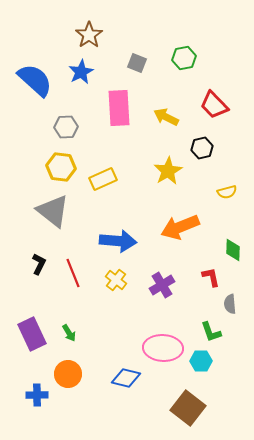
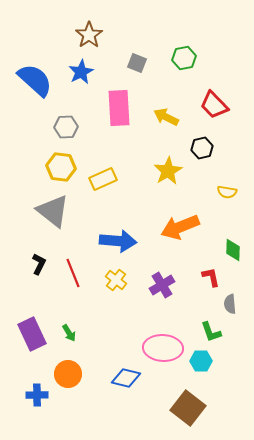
yellow semicircle: rotated 24 degrees clockwise
